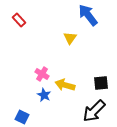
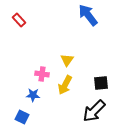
yellow triangle: moved 3 px left, 22 px down
pink cross: rotated 24 degrees counterclockwise
yellow arrow: rotated 78 degrees counterclockwise
blue star: moved 11 px left; rotated 24 degrees counterclockwise
